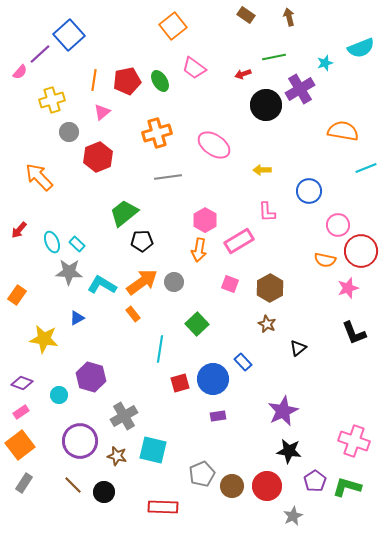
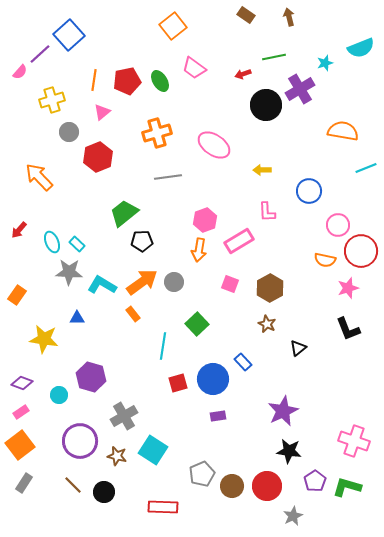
pink hexagon at (205, 220): rotated 10 degrees clockwise
blue triangle at (77, 318): rotated 28 degrees clockwise
black L-shape at (354, 333): moved 6 px left, 4 px up
cyan line at (160, 349): moved 3 px right, 3 px up
red square at (180, 383): moved 2 px left
cyan square at (153, 450): rotated 20 degrees clockwise
